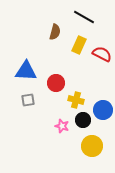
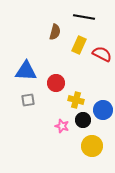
black line: rotated 20 degrees counterclockwise
